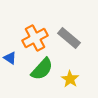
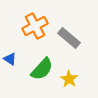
orange cross: moved 12 px up
blue triangle: moved 1 px down
yellow star: moved 1 px left
